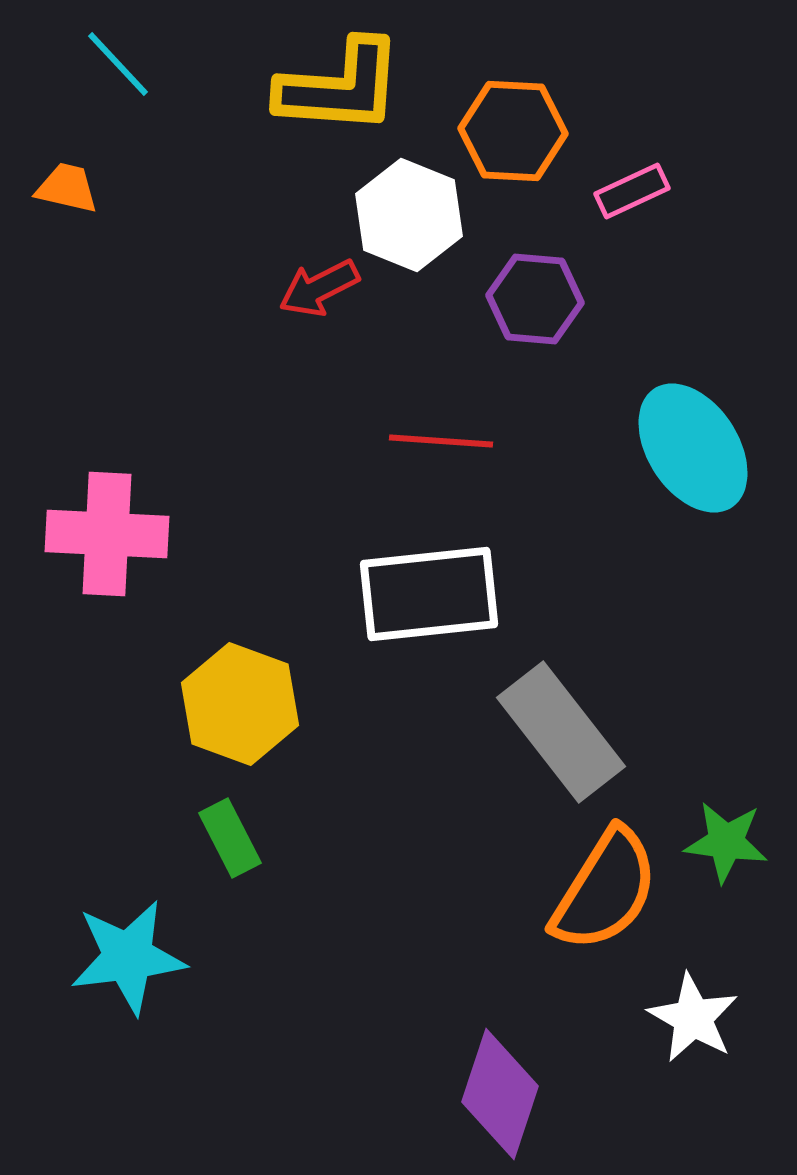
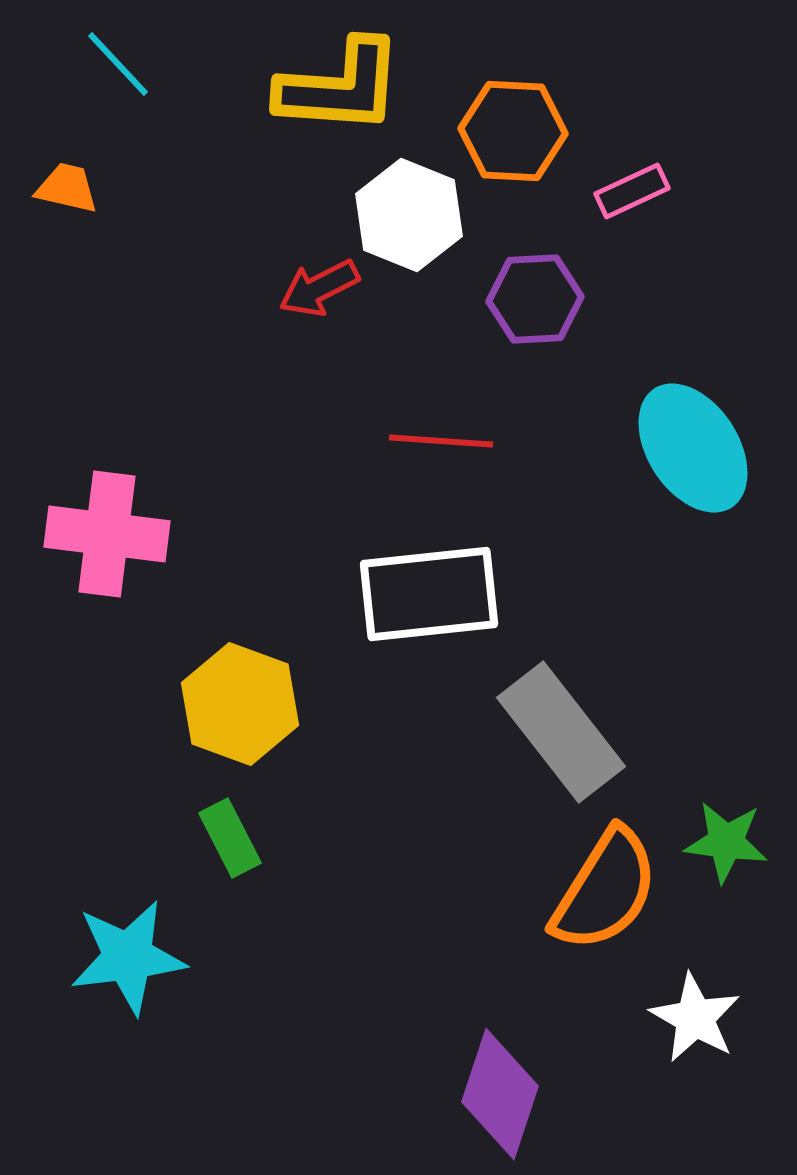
purple hexagon: rotated 8 degrees counterclockwise
pink cross: rotated 4 degrees clockwise
white star: moved 2 px right
